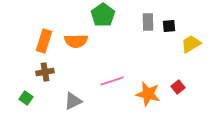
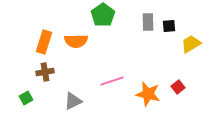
orange rectangle: moved 1 px down
green square: rotated 24 degrees clockwise
